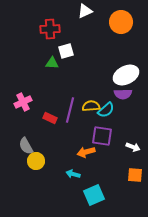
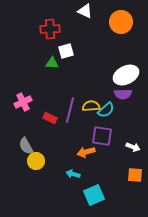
white triangle: rotated 49 degrees clockwise
